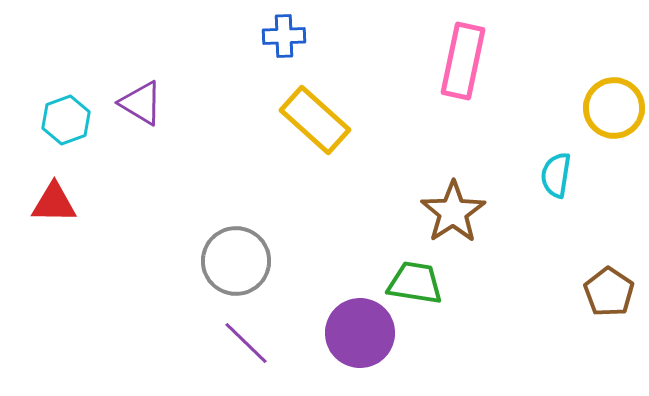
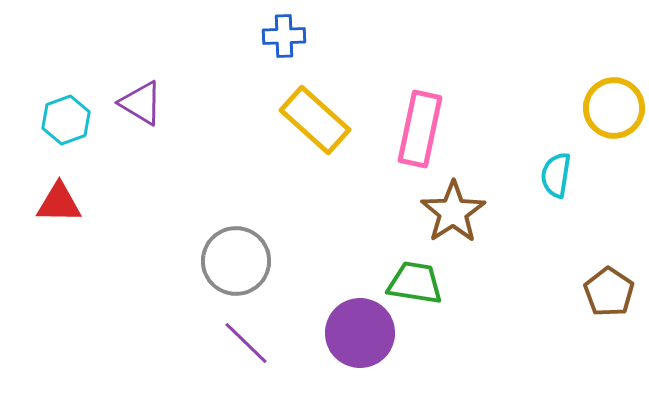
pink rectangle: moved 43 px left, 68 px down
red triangle: moved 5 px right
